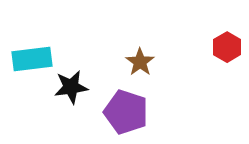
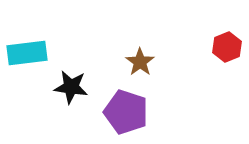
red hexagon: rotated 8 degrees clockwise
cyan rectangle: moved 5 px left, 6 px up
black star: rotated 16 degrees clockwise
